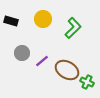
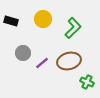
gray circle: moved 1 px right
purple line: moved 2 px down
brown ellipse: moved 2 px right, 9 px up; rotated 45 degrees counterclockwise
